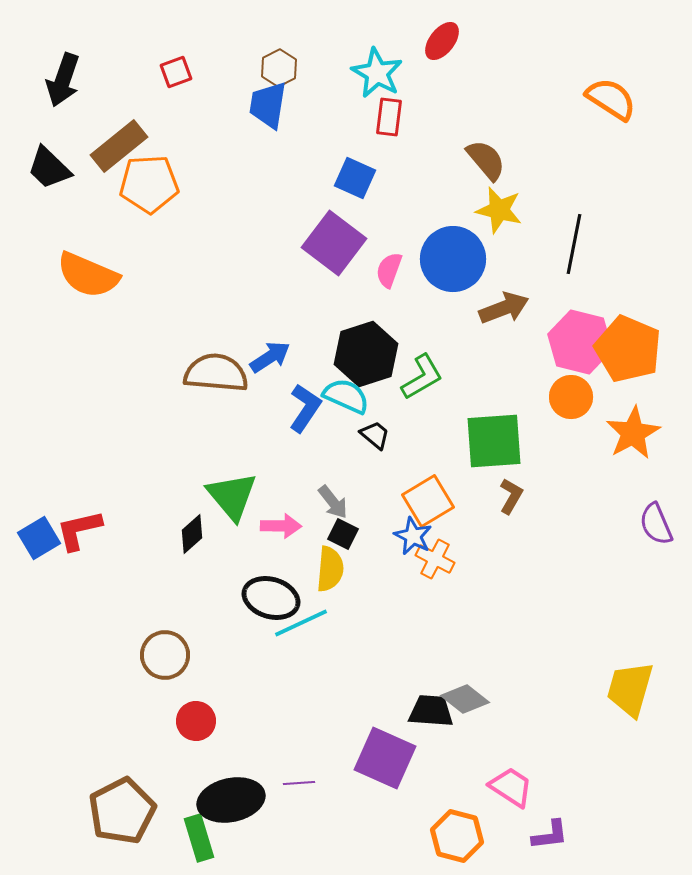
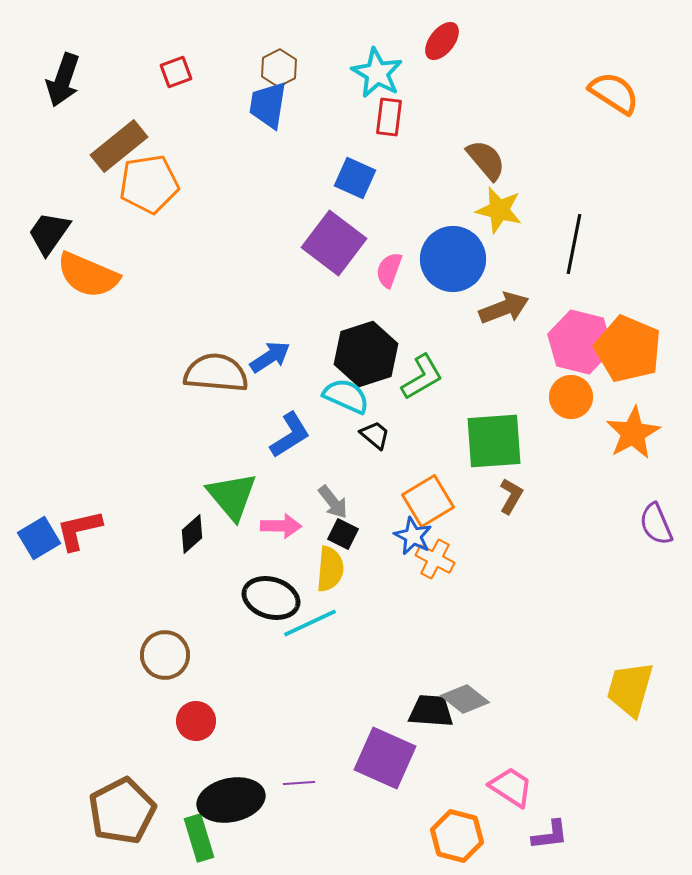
orange semicircle at (611, 99): moved 3 px right, 6 px up
black trapezoid at (49, 168): moved 65 px down; rotated 81 degrees clockwise
orange pentagon at (149, 184): rotated 6 degrees counterclockwise
blue L-shape at (305, 408): moved 15 px left, 27 px down; rotated 24 degrees clockwise
cyan line at (301, 623): moved 9 px right
